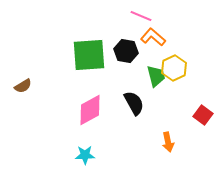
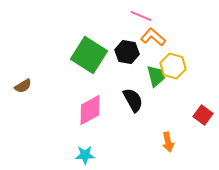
black hexagon: moved 1 px right, 1 px down
green square: rotated 36 degrees clockwise
yellow hexagon: moved 1 px left, 2 px up; rotated 20 degrees counterclockwise
black semicircle: moved 1 px left, 3 px up
